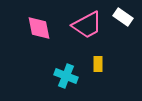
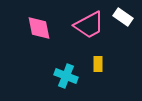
pink trapezoid: moved 2 px right
